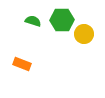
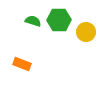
green hexagon: moved 3 px left
yellow circle: moved 2 px right, 2 px up
